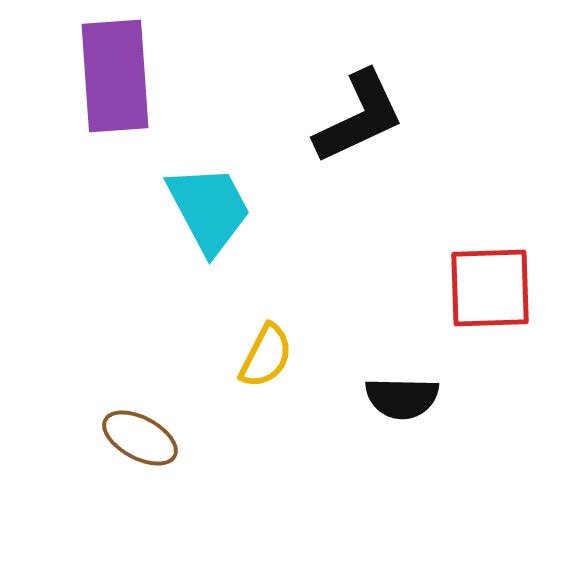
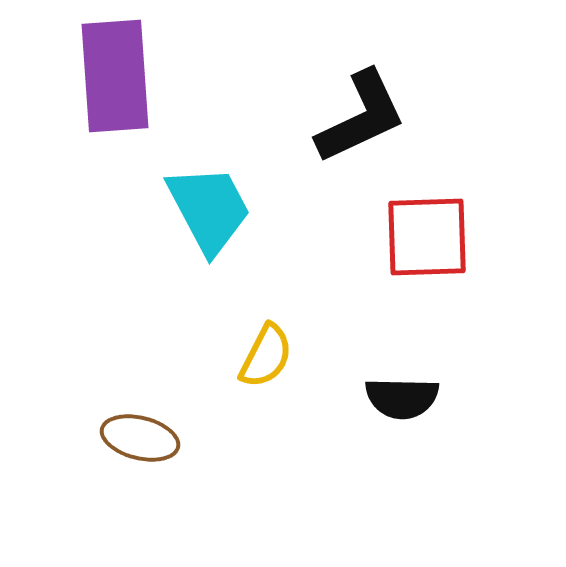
black L-shape: moved 2 px right
red square: moved 63 px left, 51 px up
brown ellipse: rotated 14 degrees counterclockwise
